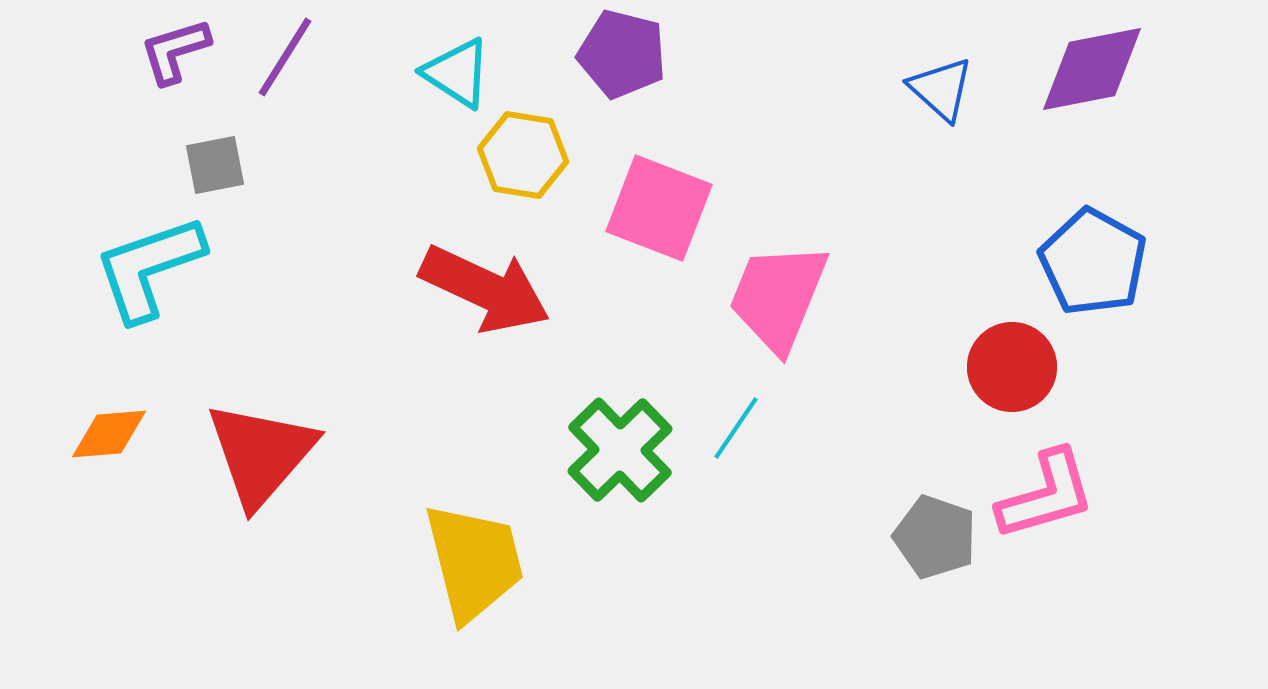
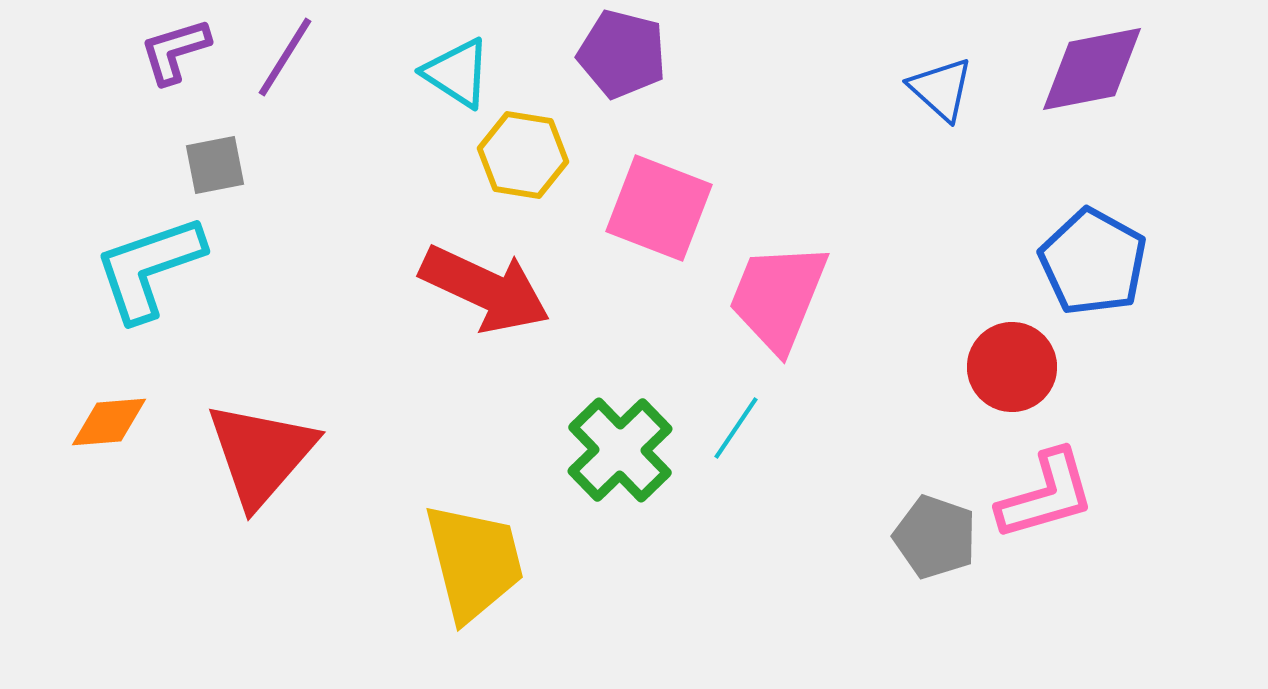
orange diamond: moved 12 px up
